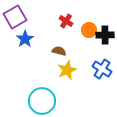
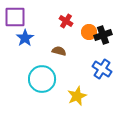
purple square: rotated 30 degrees clockwise
orange circle: moved 2 px down
black cross: moved 2 px left; rotated 18 degrees counterclockwise
blue star: moved 1 px up
yellow star: moved 10 px right, 26 px down
cyan circle: moved 22 px up
